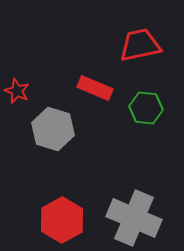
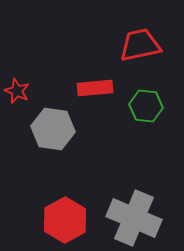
red rectangle: rotated 28 degrees counterclockwise
green hexagon: moved 2 px up
gray hexagon: rotated 9 degrees counterclockwise
red hexagon: moved 3 px right
